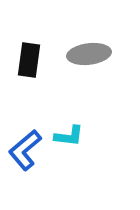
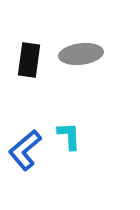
gray ellipse: moved 8 px left
cyan L-shape: rotated 100 degrees counterclockwise
